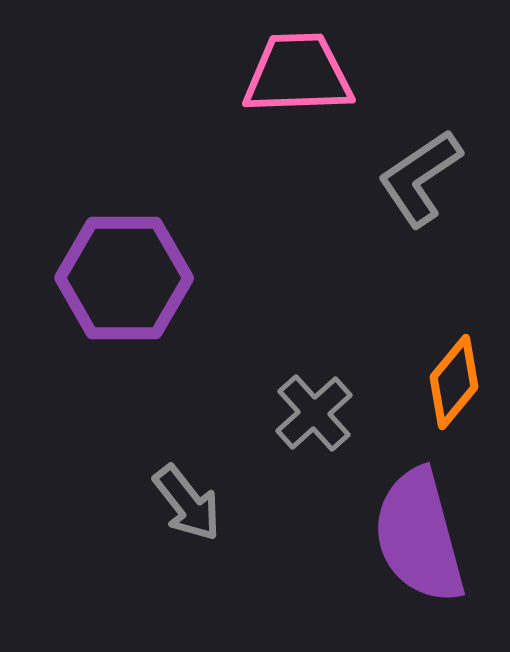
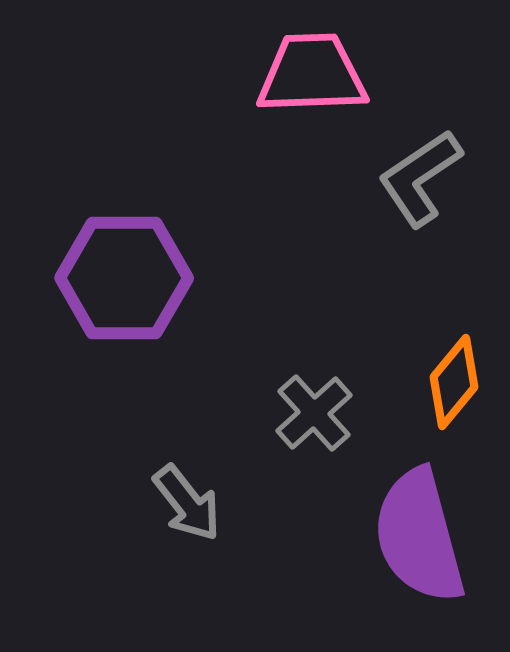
pink trapezoid: moved 14 px right
